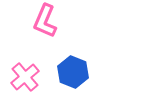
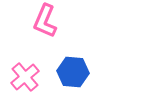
blue hexagon: rotated 16 degrees counterclockwise
